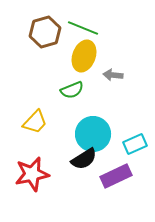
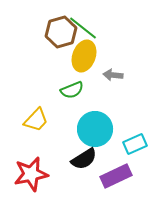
green line: rotated 16 degrees clockwise
brown hexagon: moved 16 px right
yellow trapezoid: moved 1 px right, 2 px up
cyan circle: moved 2 px right, 5 px up
red star: moved 1 px left
